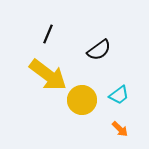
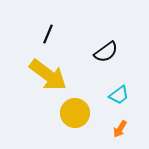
black semicircle: moved 7 px right, 2 px down
yellow circle: moved 7 px left, 13 px down
orange arrow: rotated 78 degrees clockwise
